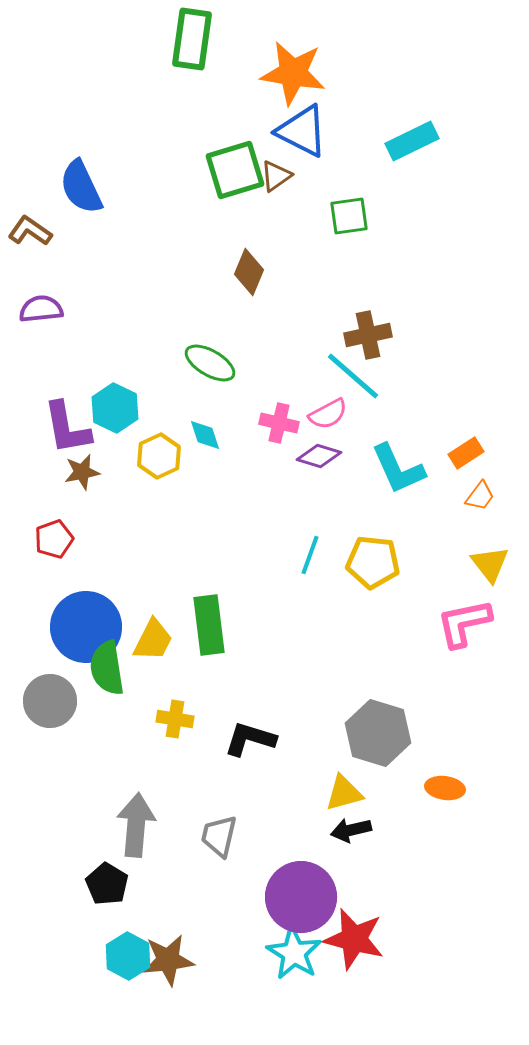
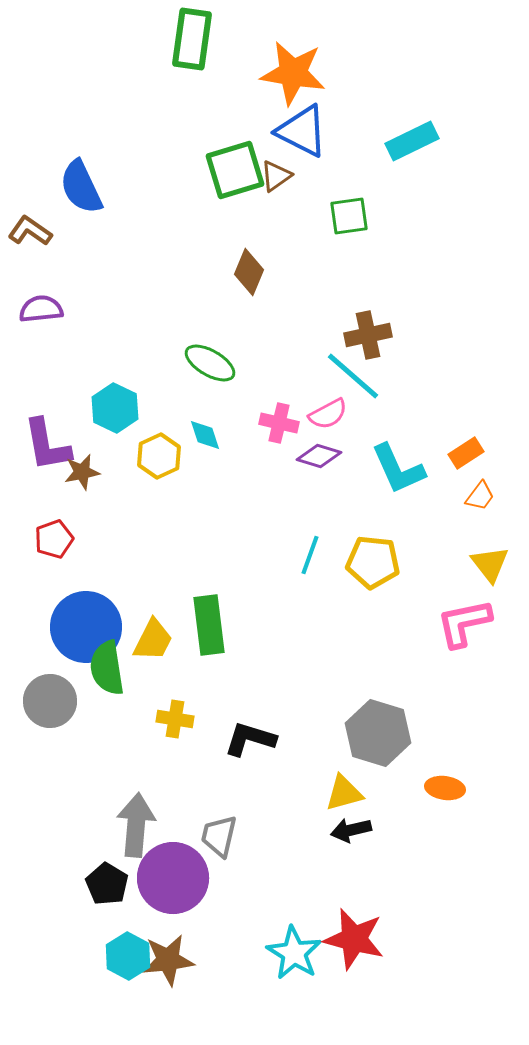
purple L-shape at (67, 428): moved 20 px left, 17 px down
purple circle at (301, 897): moved 128 px left, 19 px up
